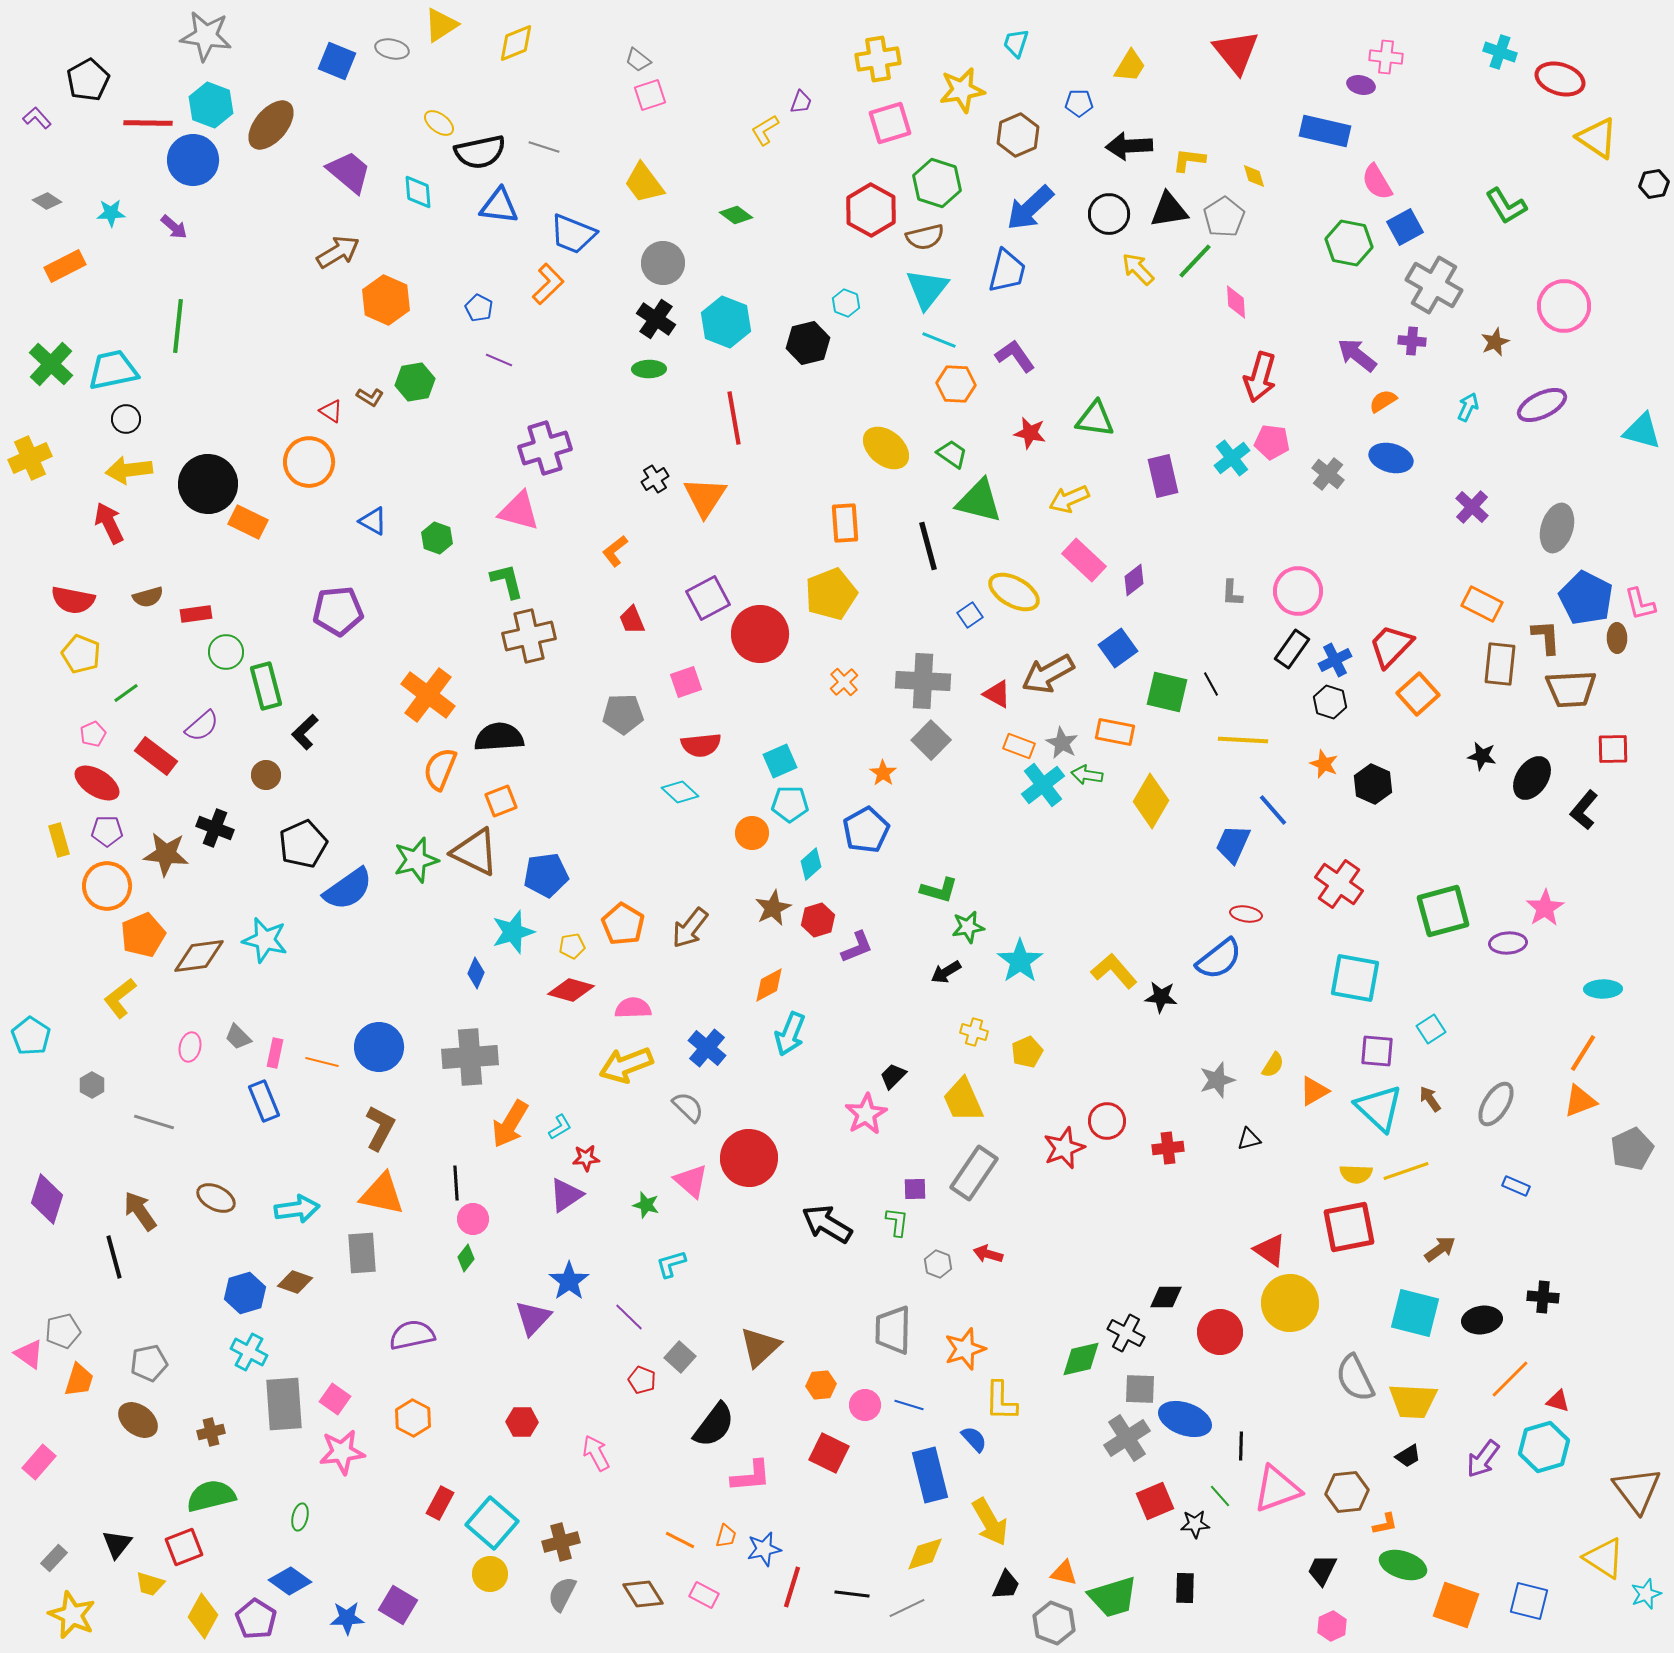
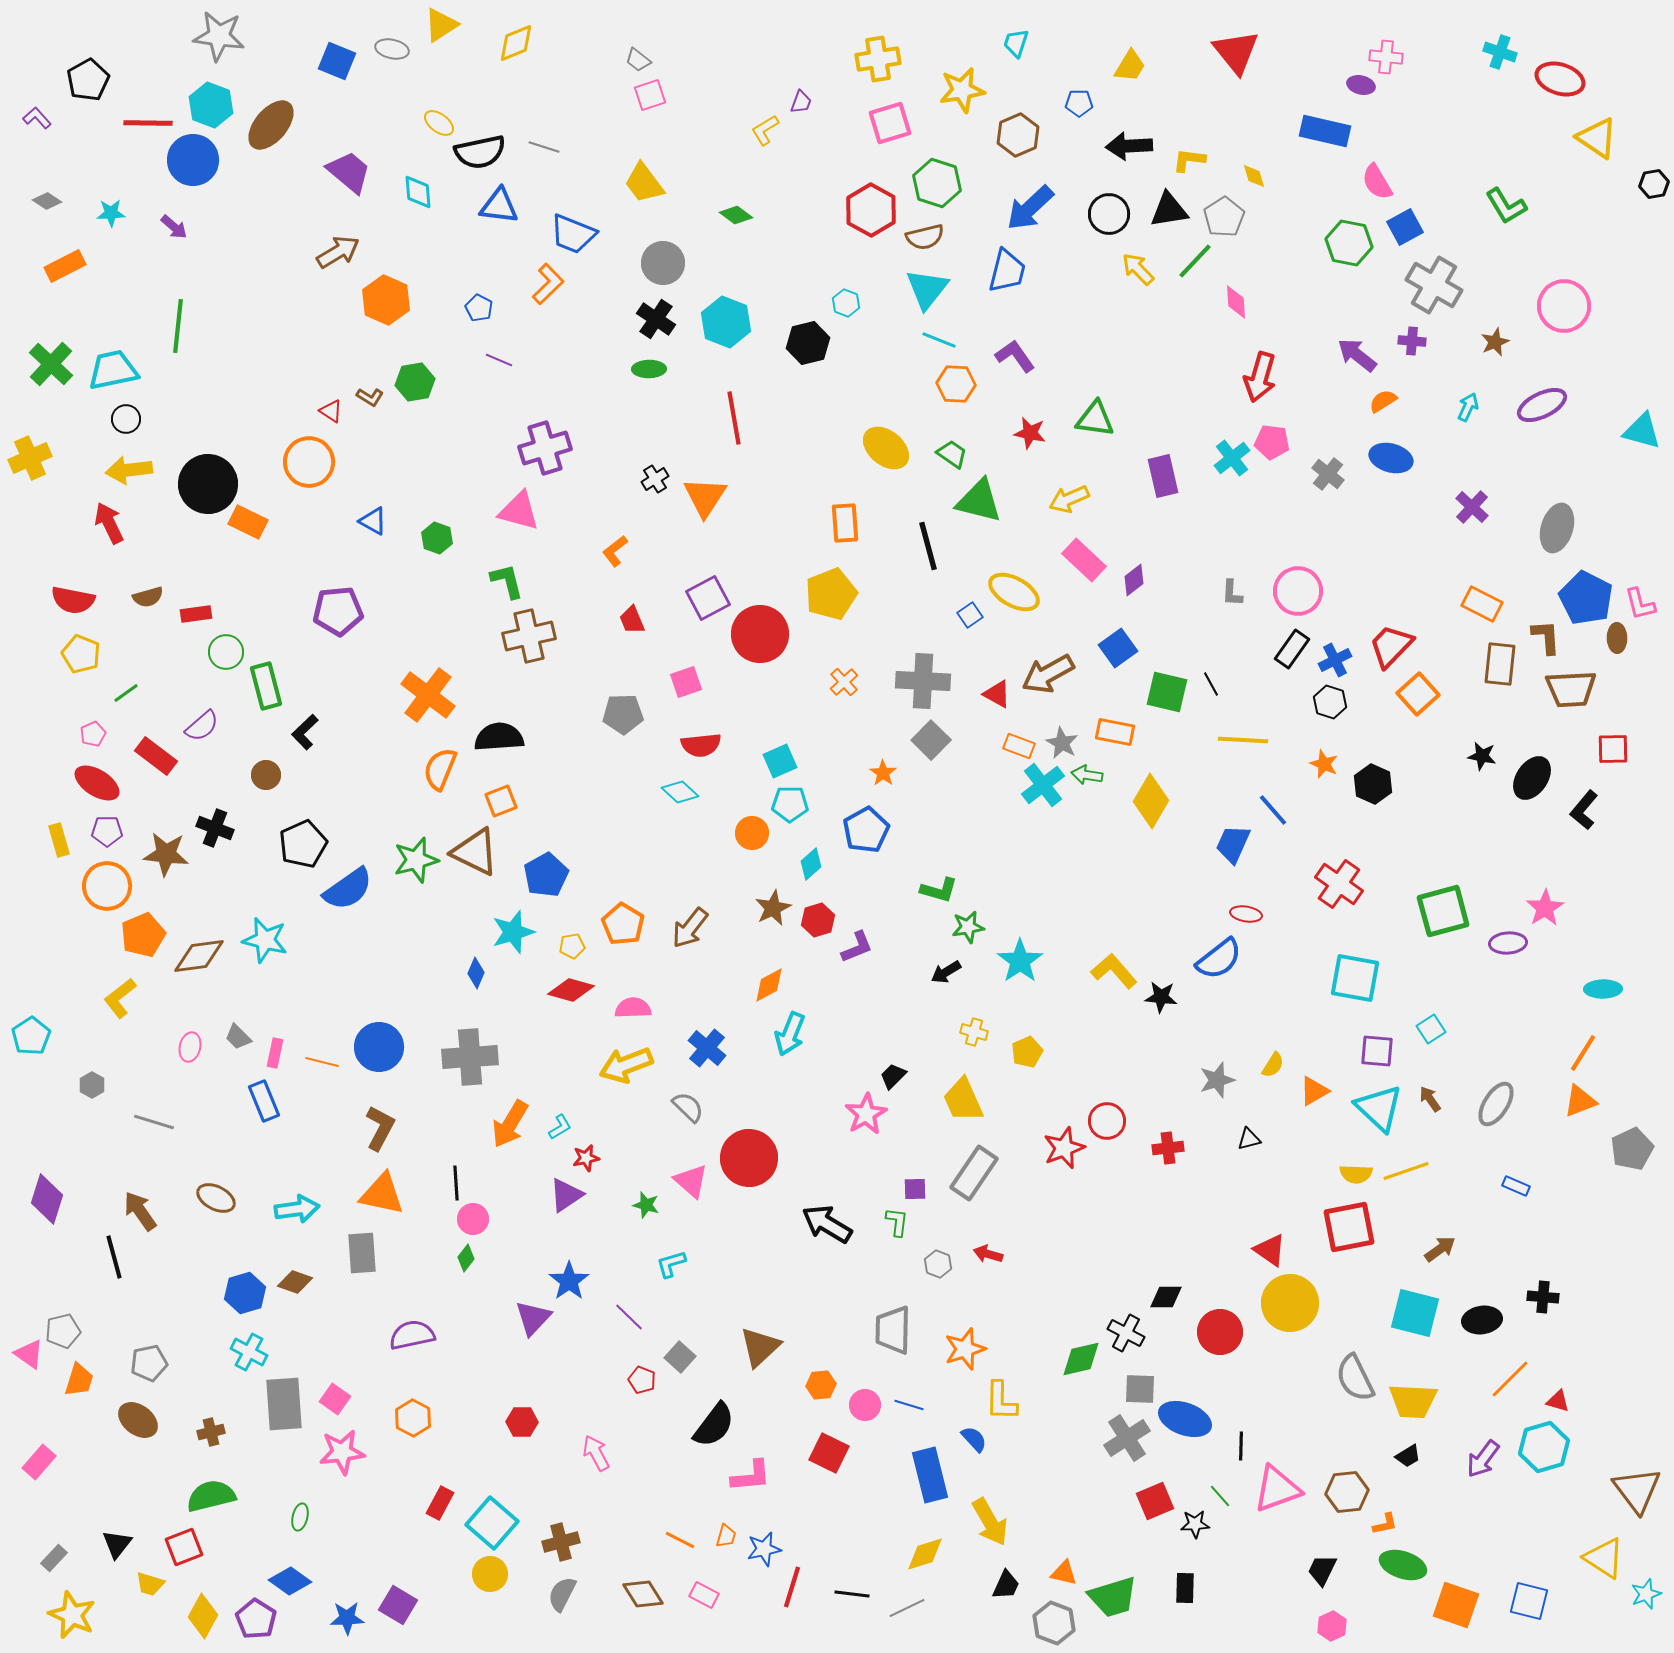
gray star at (206, 36): moved 13 px right
blue pentagon at (546, 875): rotated 21 degrees counterclockwise
cyan pentagon at (31, 1036): rotated 6 degrees clockwise
red star at (586, 1158): rotated 8 degrees counterclockwise
